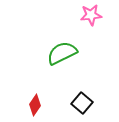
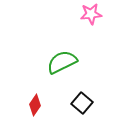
pink star: moved 1 px up
green semicircle: moved 9 px down
